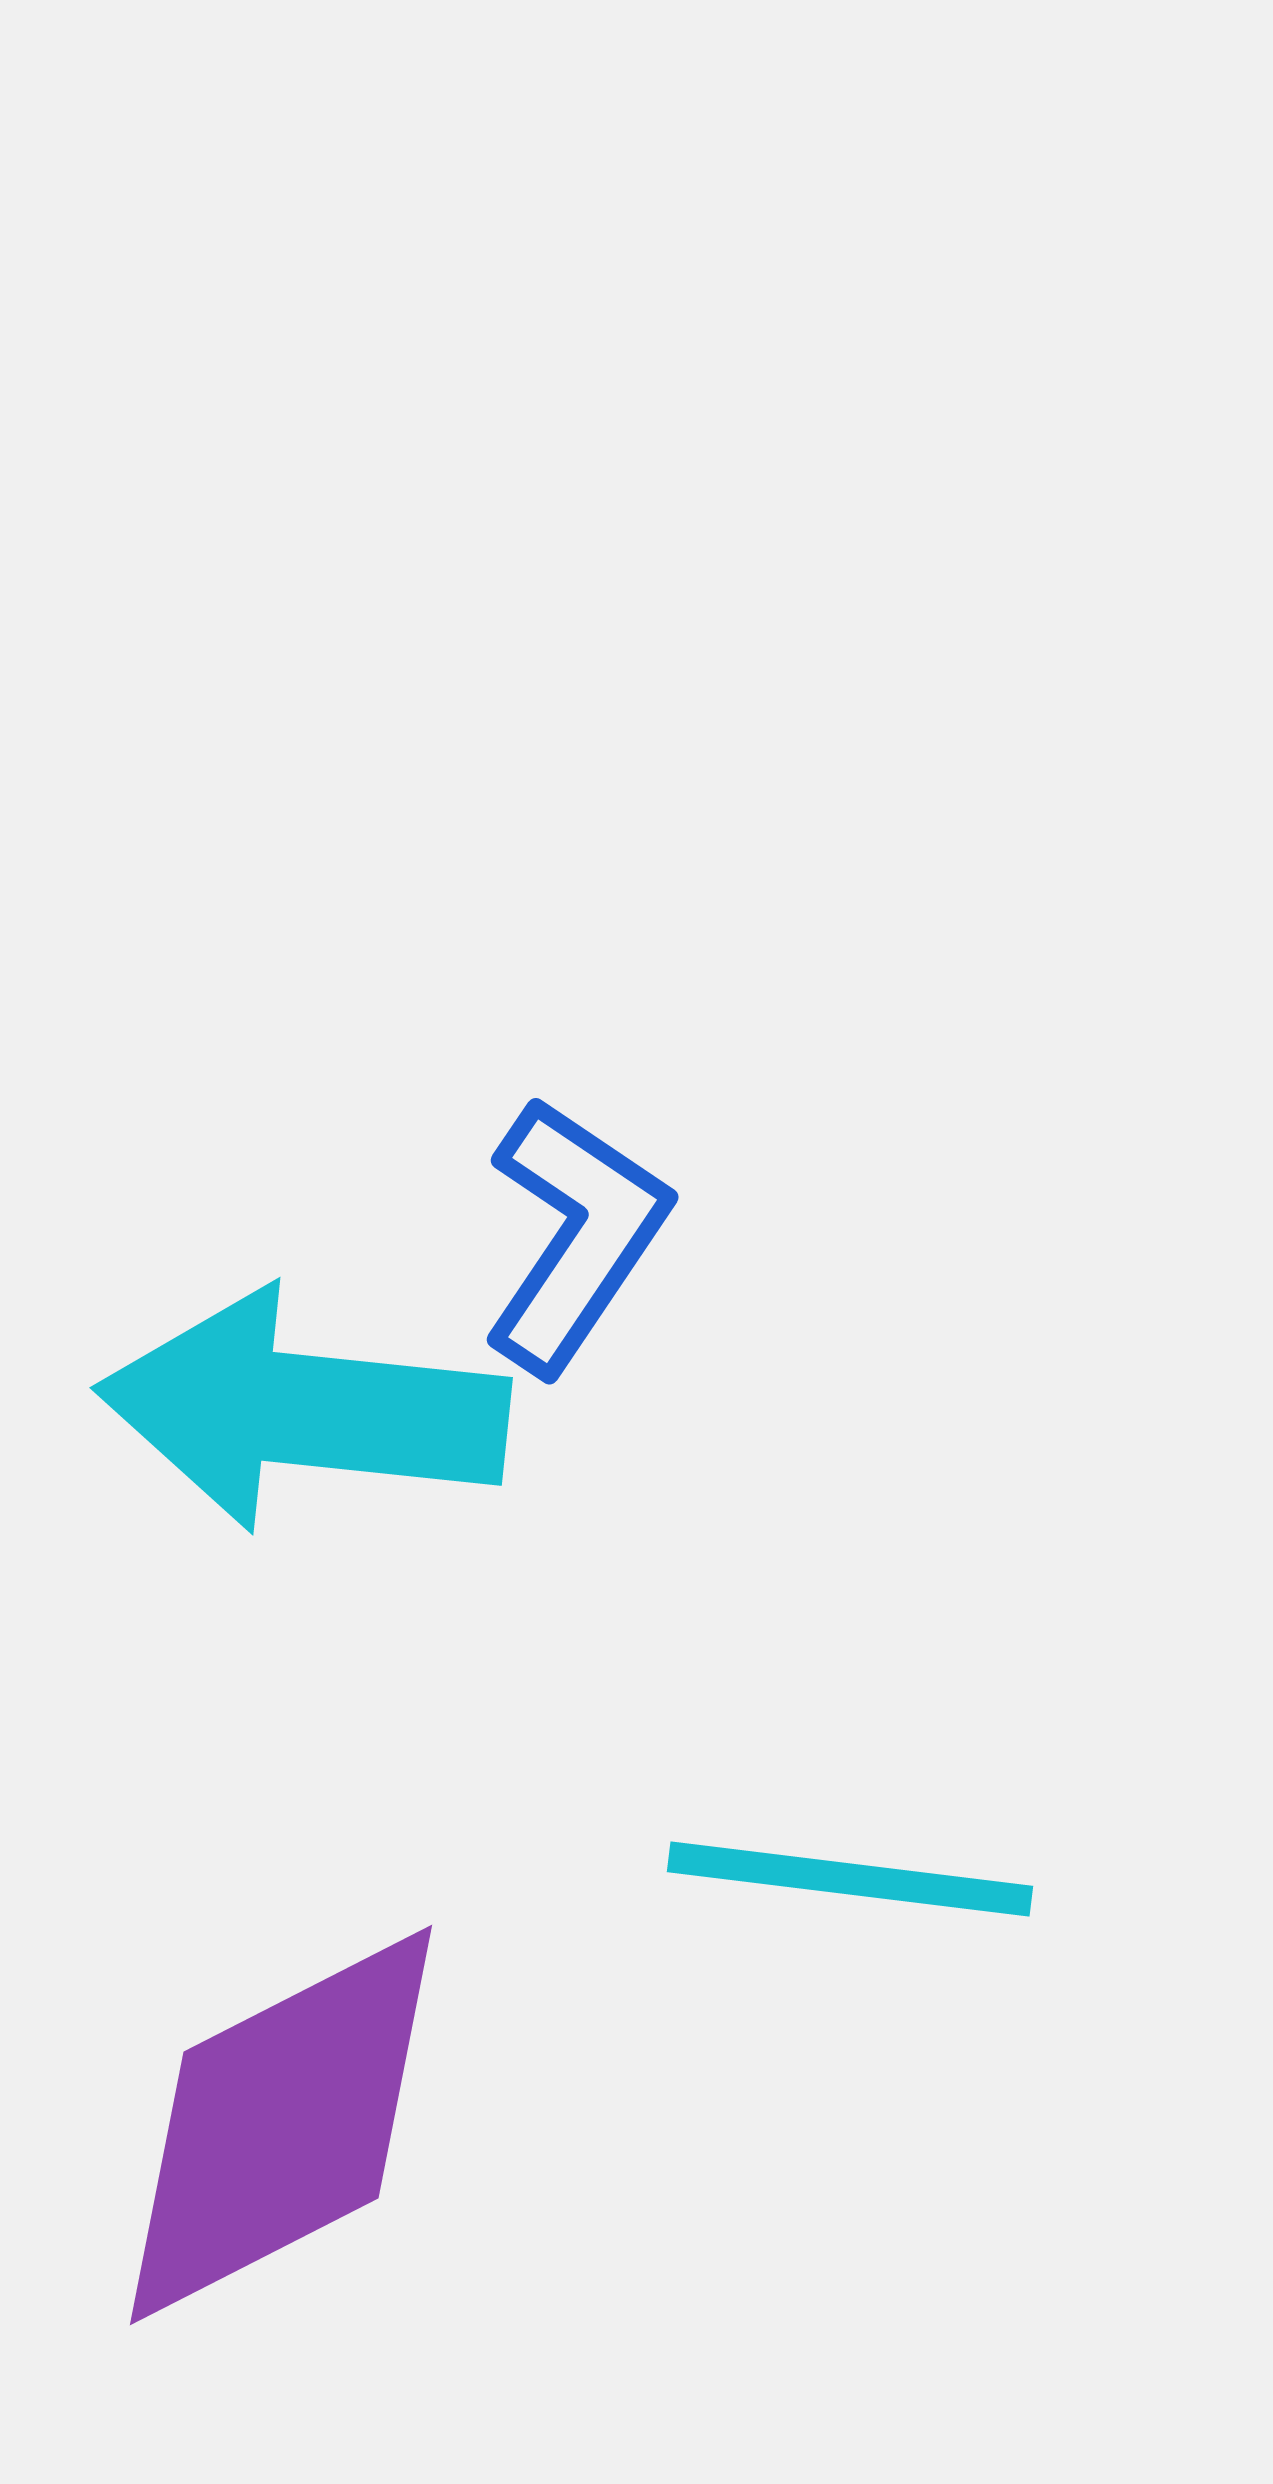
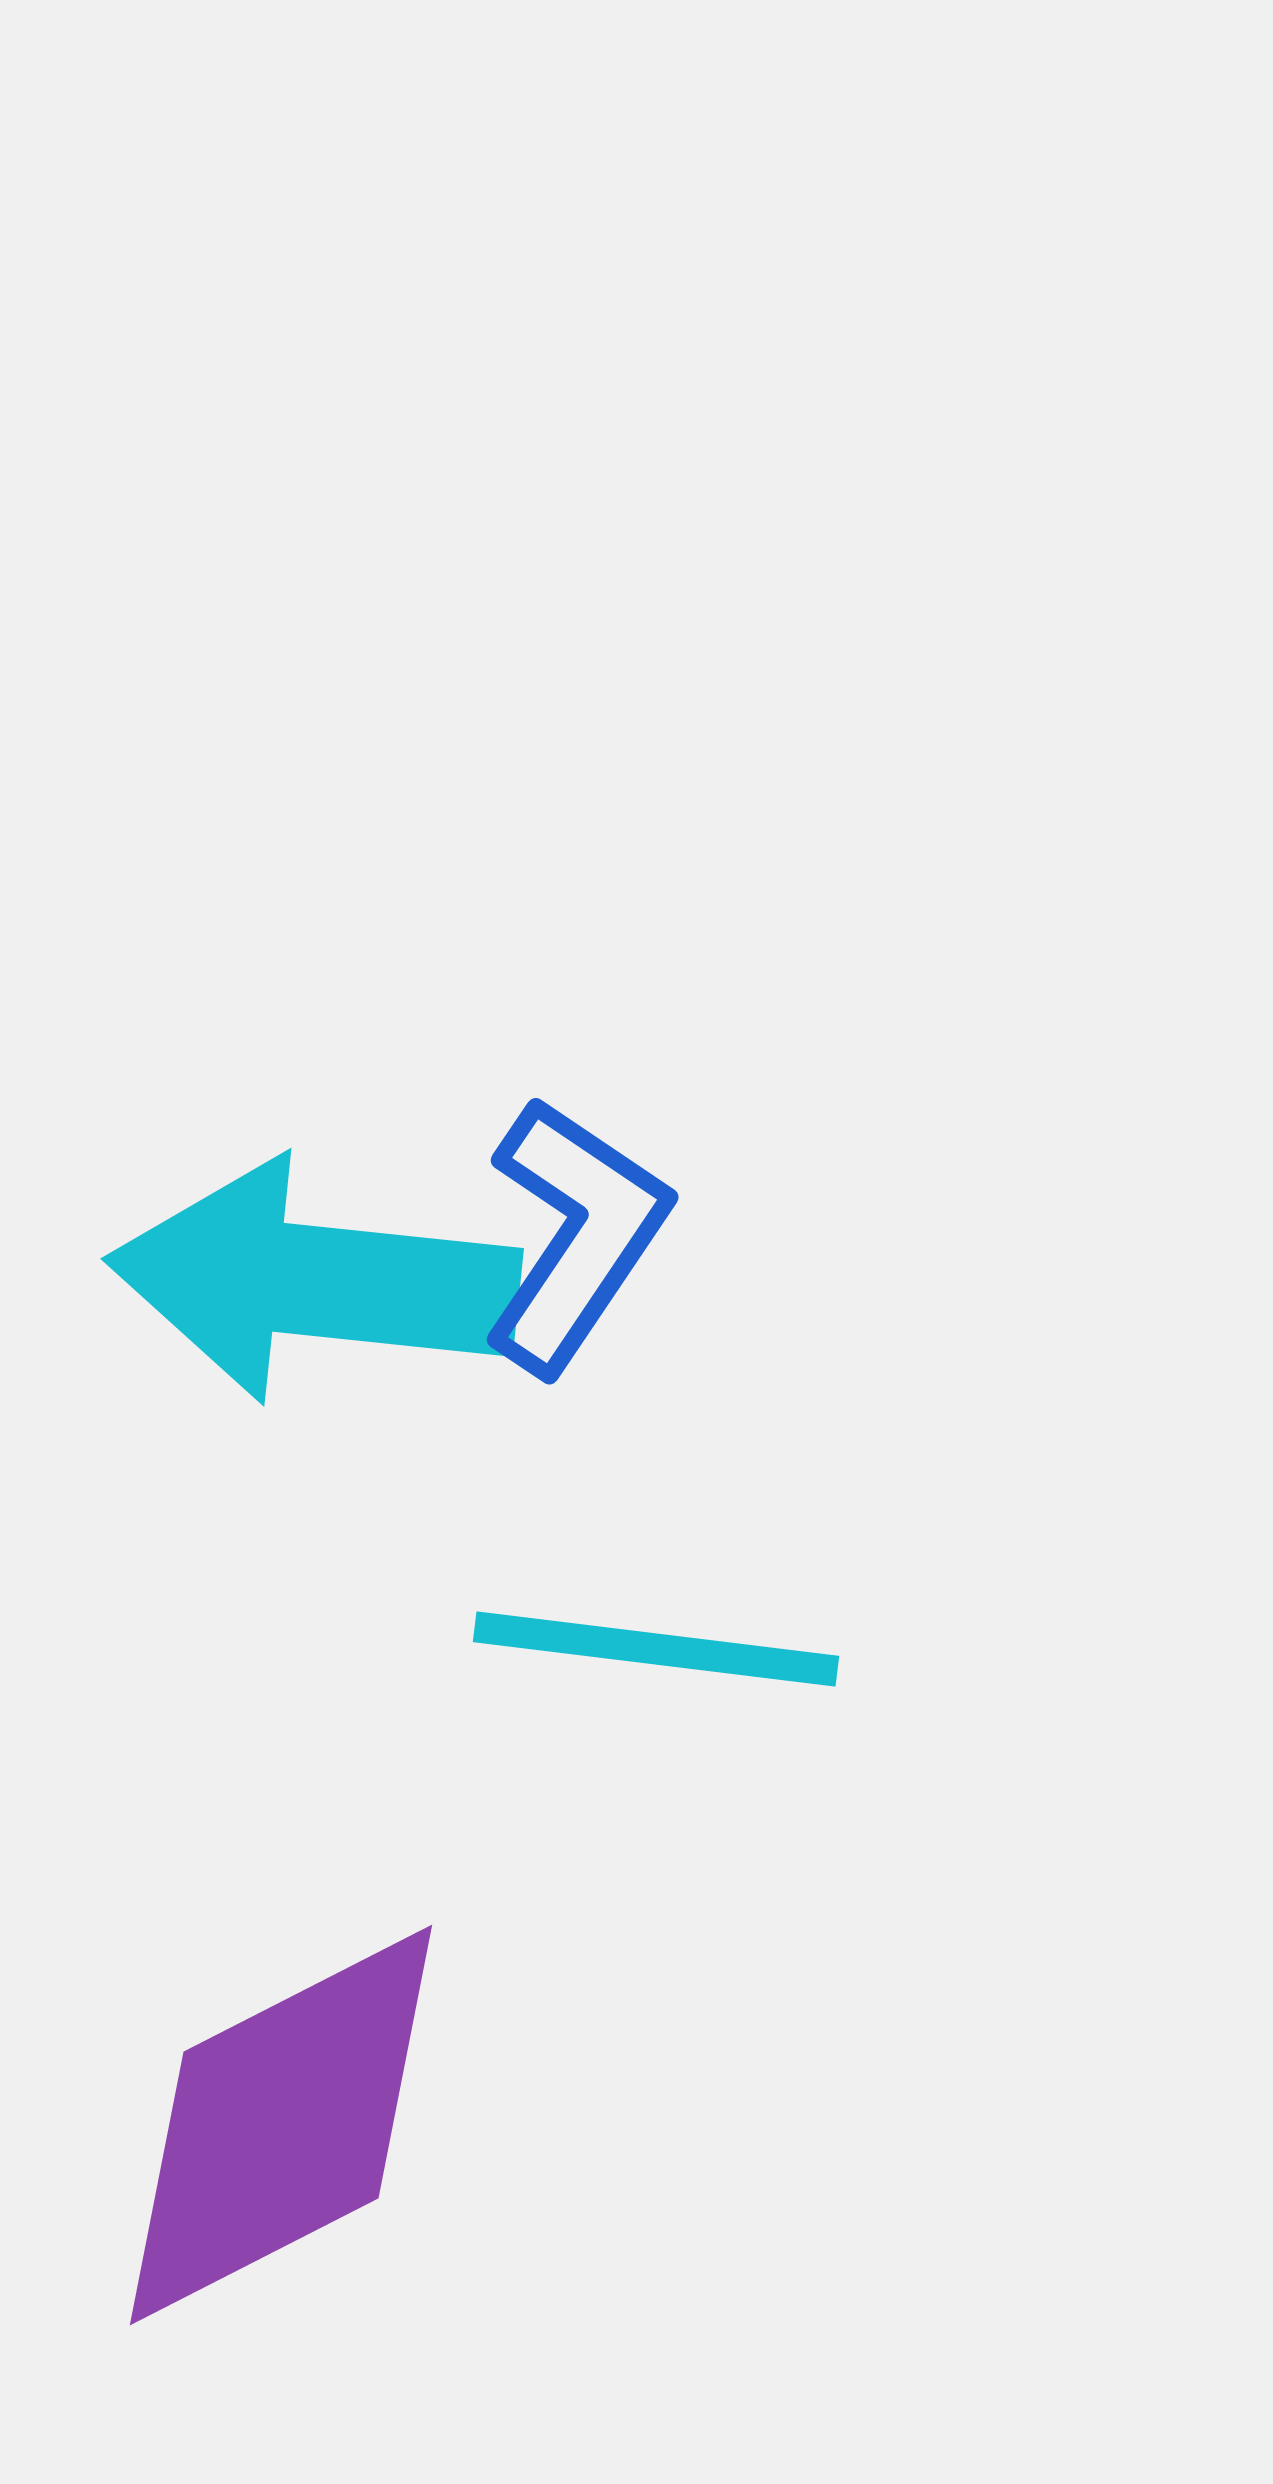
cyan arrow: moved 11 px right, 129 px up
cyan line: moved 194 px left, 230 px up
